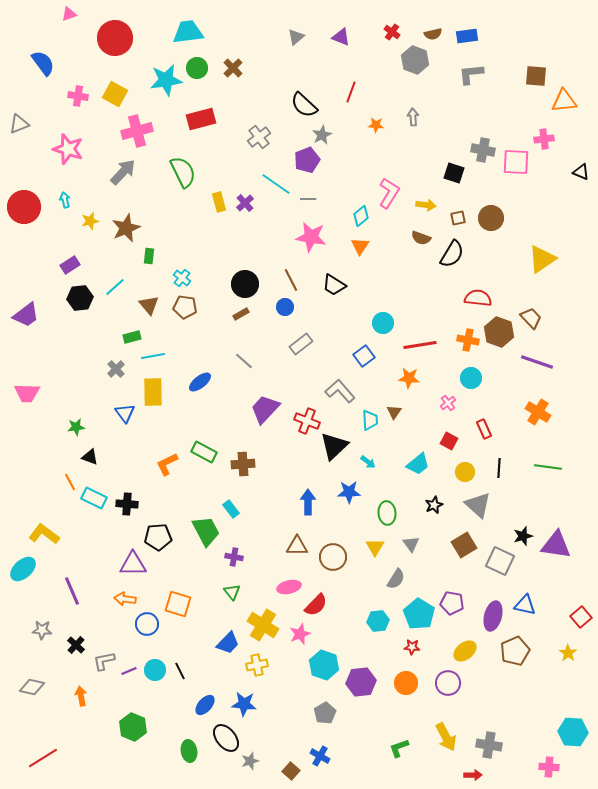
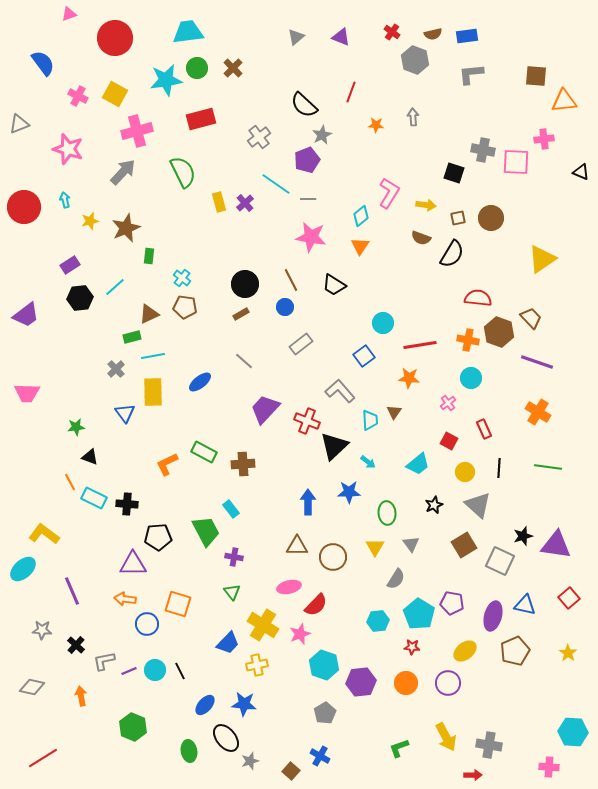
pink cross at (78, 96): rotated 18 degrees clockwise
brown triangle at (149, 305): moved 9 px down; rotated 45 degrees clockwise
red square at (581, 617): moved 12 px left, 19 px up
